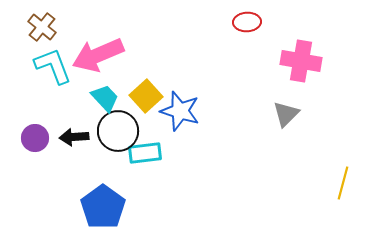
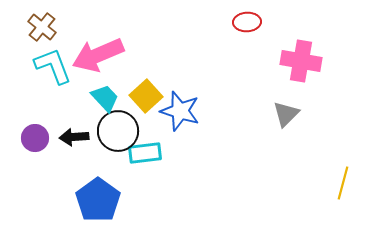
blue pentagon: moved 5 px left, 7 px up
